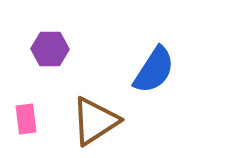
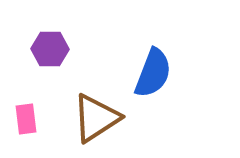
blue semicircle: moved 1 px left, 3 px down; rotated 12 degrees counterclockwise
brown triangle: moved 1 px right, 3 px up
